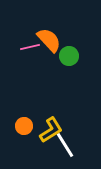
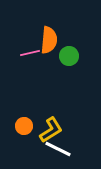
orange semicircle: rotated 48 degrees clockwise
pink line: moved 6 px down
white line: moved 7 px left, 4 px down; rotated 32 degrees counterclockwise
